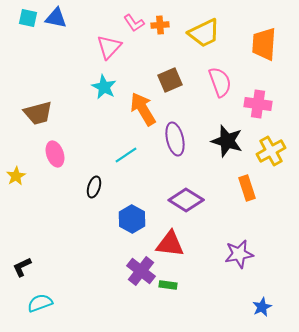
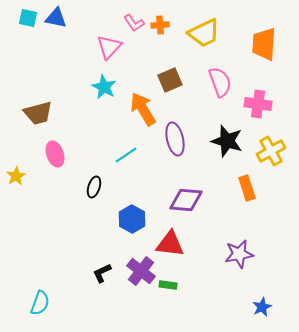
purple diamond: rotated 28 degrees counterclockwise
black L-shape: moved 80 px right, 6 px down
cyan semicircle: rotated 130 degrees clockwise
